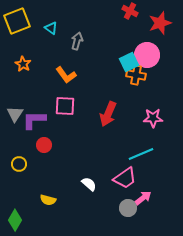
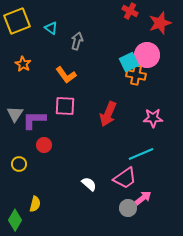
yellow semicircle: moved 13 px left, 4 px down; rotated 91 degrees counterclockwise
